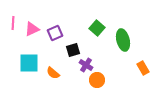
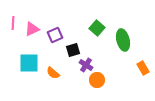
purple square: moved 2 px down
